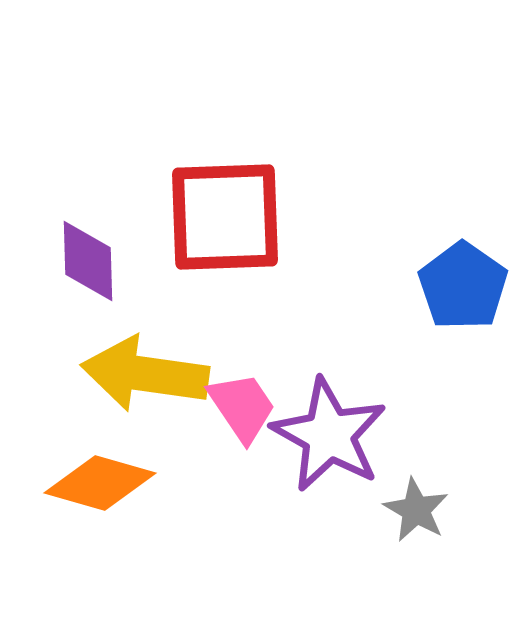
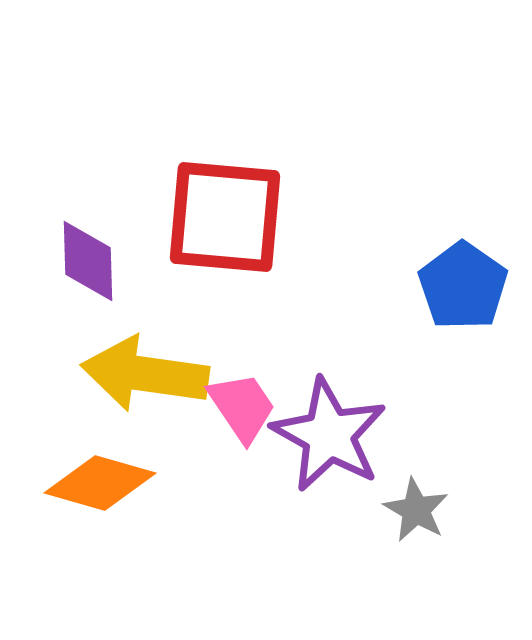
red square: rotated 7 degrees clockwise
